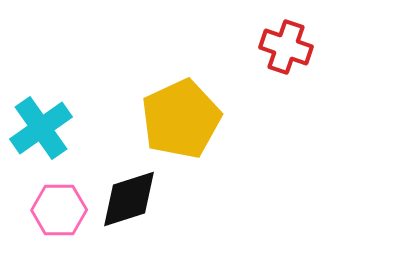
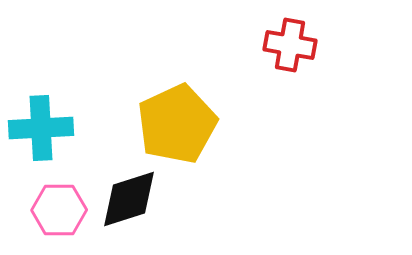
red cross: moved 4 px right, 2 px up; rotated 9 degrees counterclockwise
yellow pentagon: moved 4 px left, 5 px down
cyan cross: rotated 32 degrees clockwise
